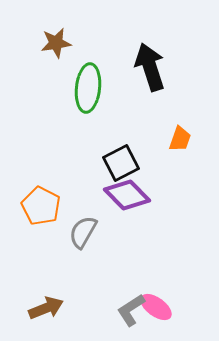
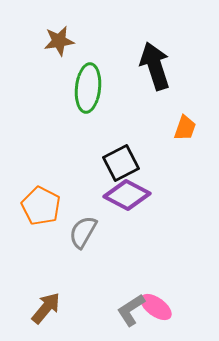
brown star: moved 3 px right, 2 px up
black arrow: moved 5 px right, 1 px up
orange trapezoid: moved 5 px right, 11 px up
purple diamond: rotated 18 degrees counterclockwise
brown arrow: rotated 28 degrees counterclockwise
